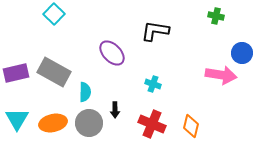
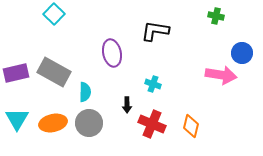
purple ellipse: rotated 32 degrees clockwise
black arrow: moved 12 px right, 5 px up
